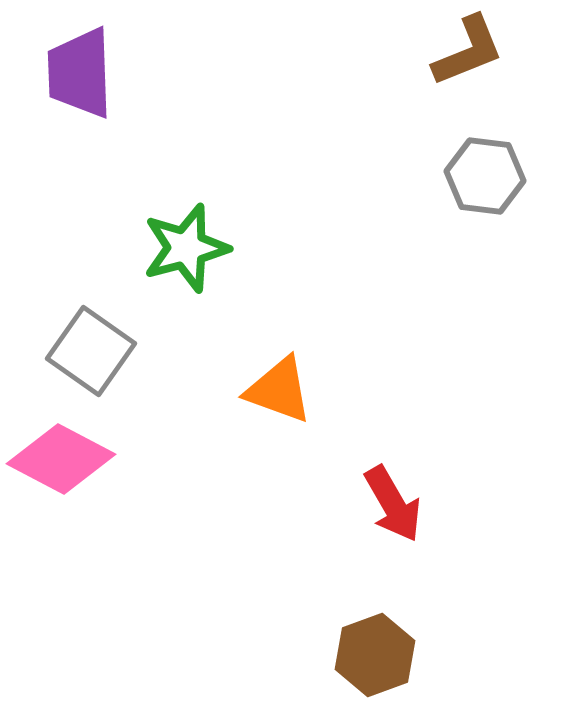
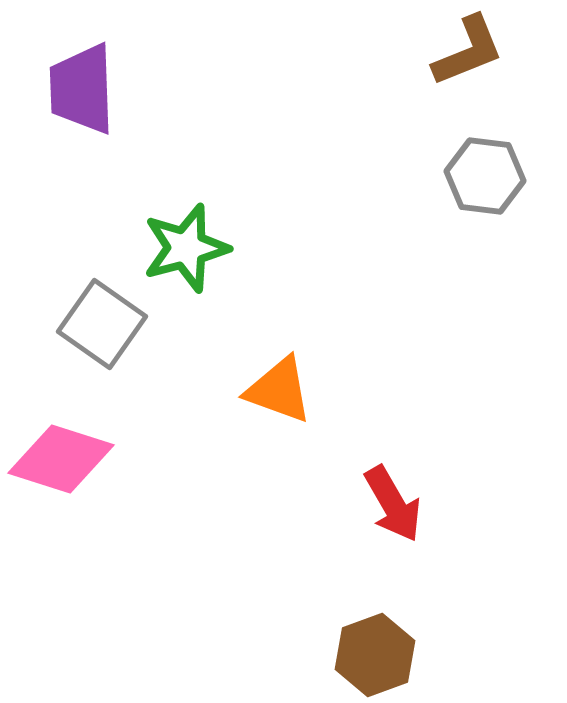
purple trapezoid: moved 2 px right, 16 px down
gray square: moved 11 px right, 27 px up
pink diamond: rotated 10 degrees counterclockwise
